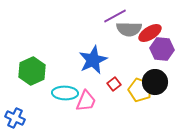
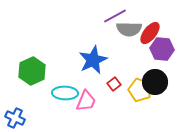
red ellipse: rotated 20 degrees counterclockwise
